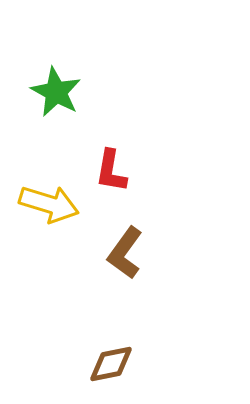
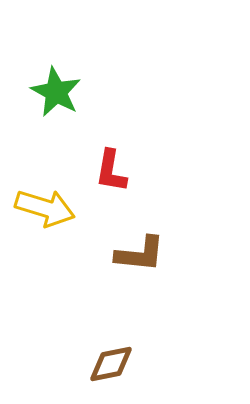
yellow arrow: moved 4 px left, 4 px down
brown L-shape: moved 15 px right, 1 px down; rotated 120 degrees counterclockwise
